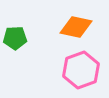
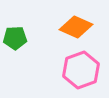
orange diamond: rotated 12 degrees clockwise
